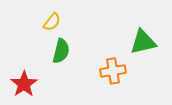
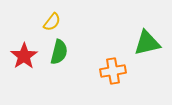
green triangle: moved 4 px right, 1 px down
green semicircle: moved 2 px left, 1 px down
red star: moved 28 px up
